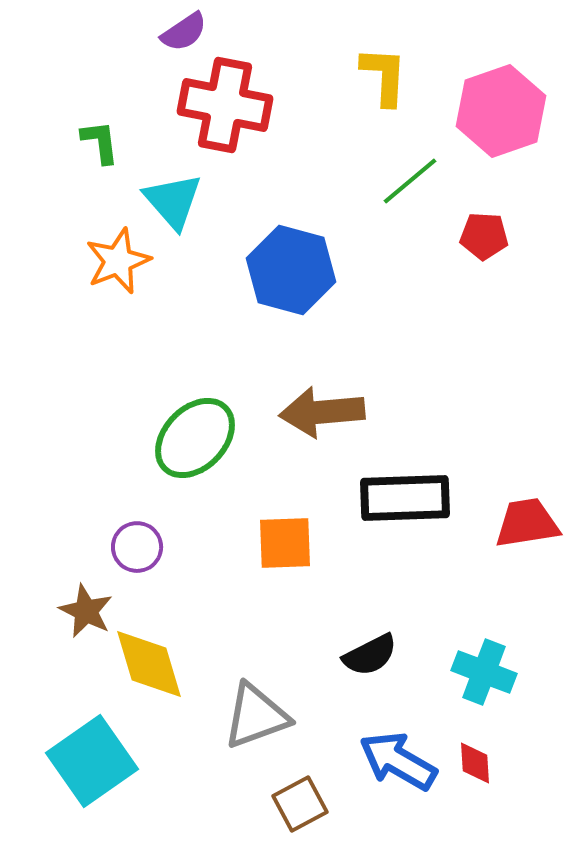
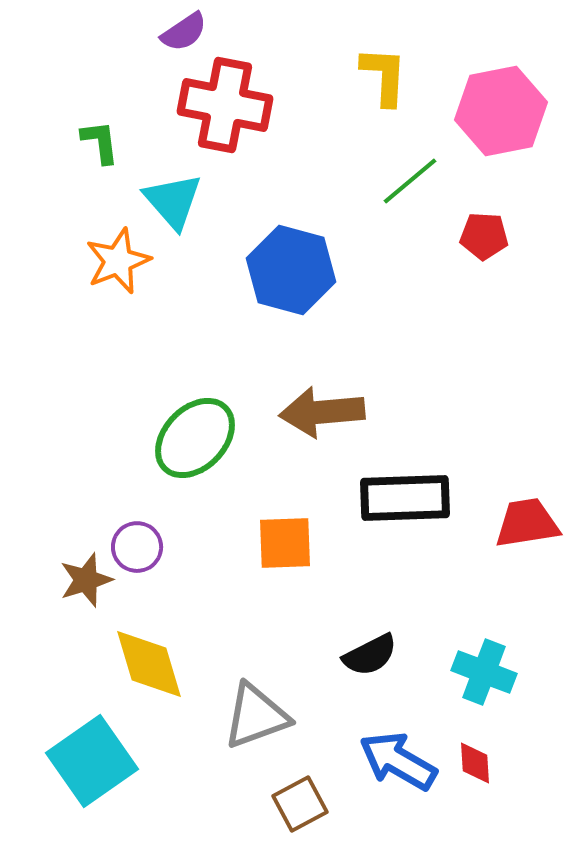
pink hexagon: rotated 8 degrees clockwise
brown star: moved 31 px up; rotated 28 degrees clockwise
